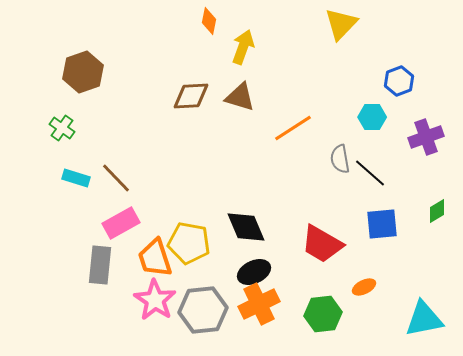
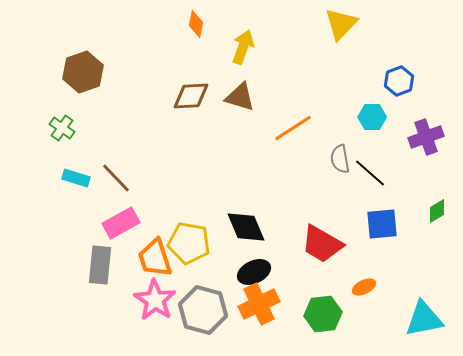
orange diamond: moved 13 px left, 3 px down
gray hexagon: rotated 21 degrees clockwise
